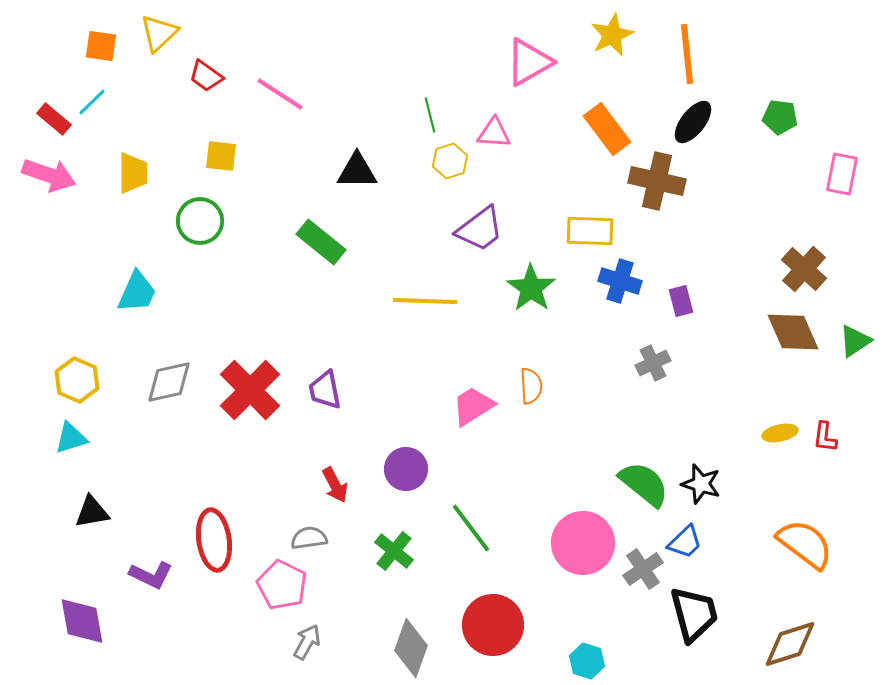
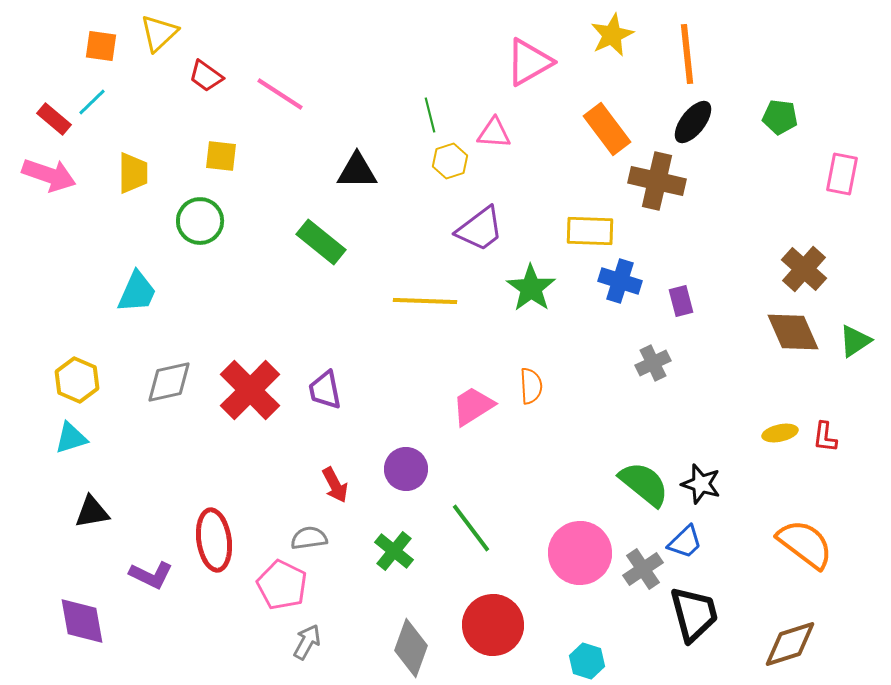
pink circle at (583, 543): moved 3 px left, 10 px down
